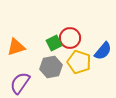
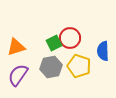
blue semicircle: rotated 138 degrees clockwise
yellow pentagon: moved 4 px down
purple semicircle: moved 2 px left, 8 px up
